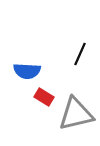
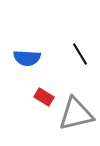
black line: rotated 55 degrees counterclockwise
blue semicircle: moved 13 px up
